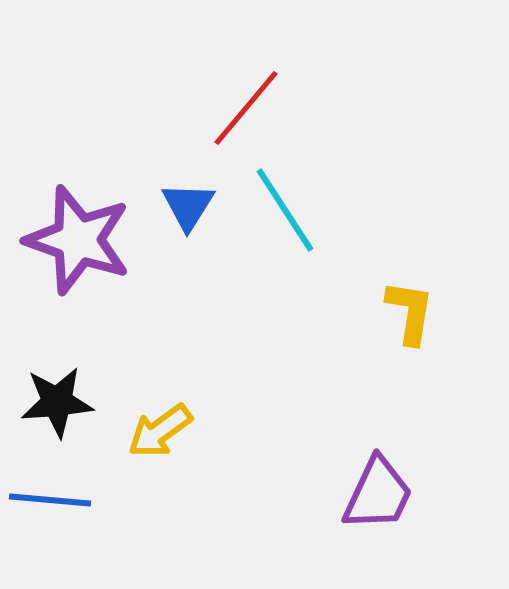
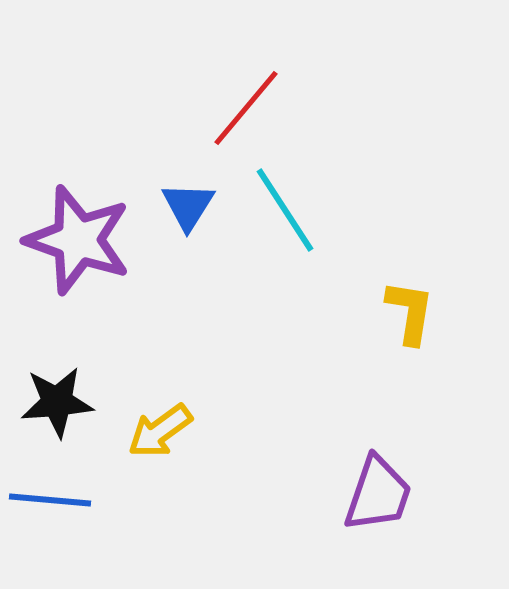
purple trapezoid: rotated 6 degrees counterclockwise
